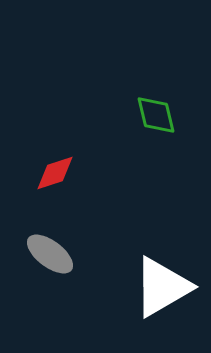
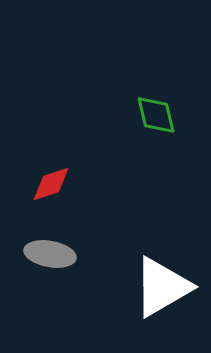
red diamond: moved 4 px left, 11 px down
gray ellipse: rotated 27 degrees counterclockwise
